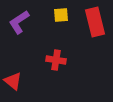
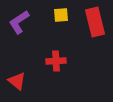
red cross: moved 1 px down; rotated 12 degrees counterclockwise
red triangle: moved 4 px right
